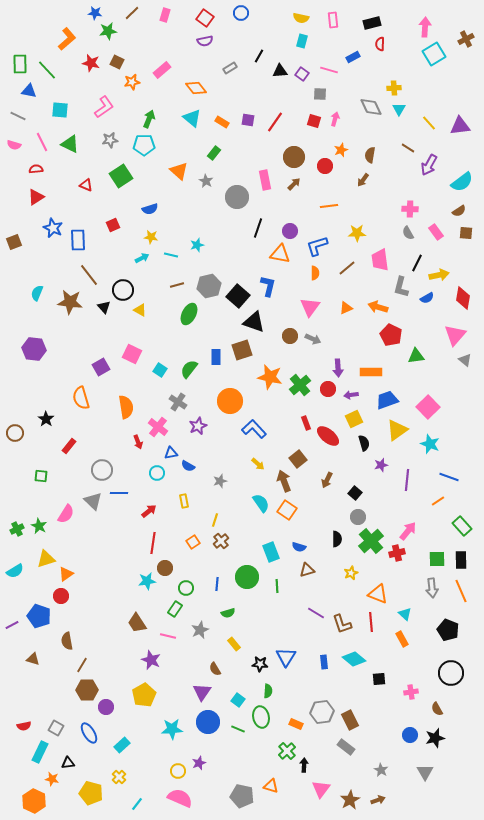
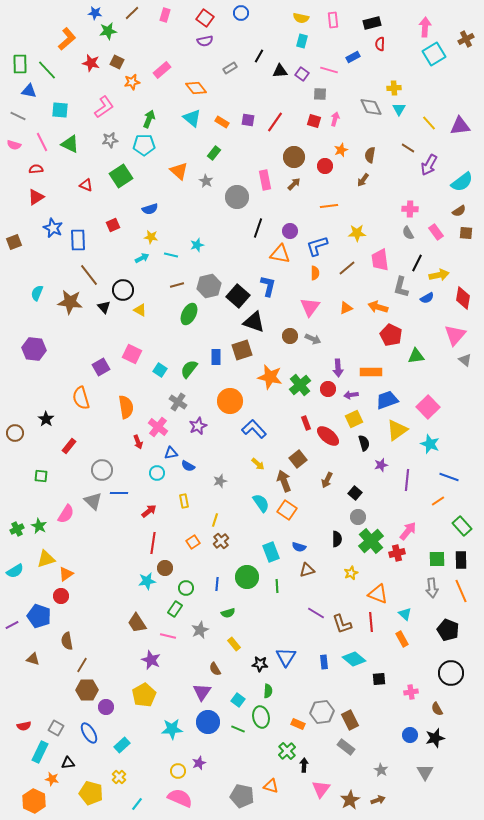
orange rectangle at (296, 724): moved 2 px right
